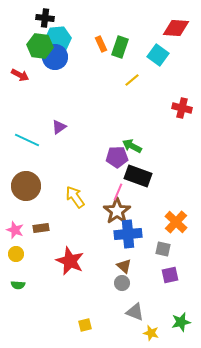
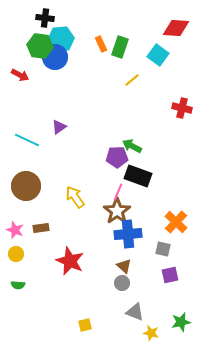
cyan hexagon: moved 3 px right
